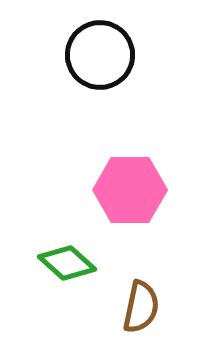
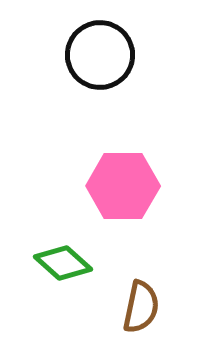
pink hexagon: moved 7 px left, 4 px up
green diamond: moved 4 px left
